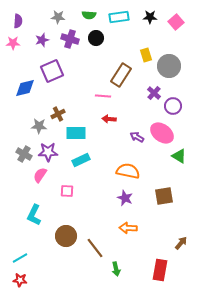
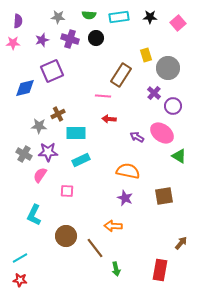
pink square at (176, 22): moved 2 px right, 1 px down
gray circle at (169, 66): moved 1 px left, 2 px down
orange arrow at (128, 228): moved 15 px left, 2 px up
